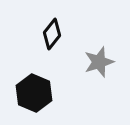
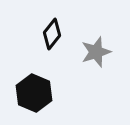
gray star: moved 3 px left, 10 px up
